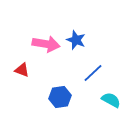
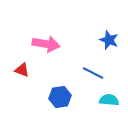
blue star: moved 33 px right
blue line: rotated 70 degrees clockwise
cyan semicircle: moved 2 px left; rotated 24 degrees counterclockwise
